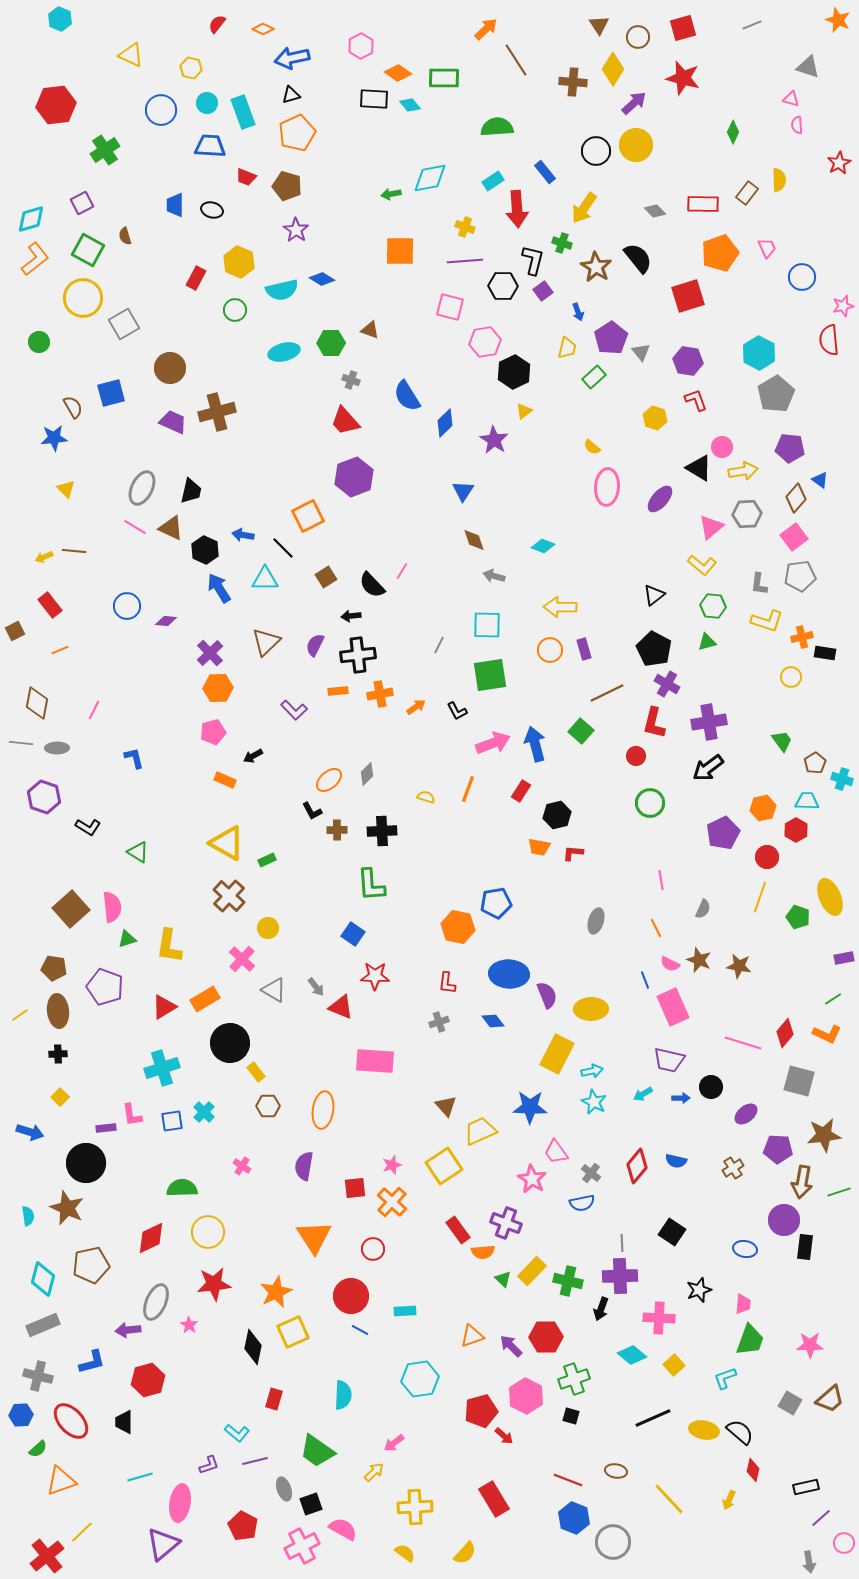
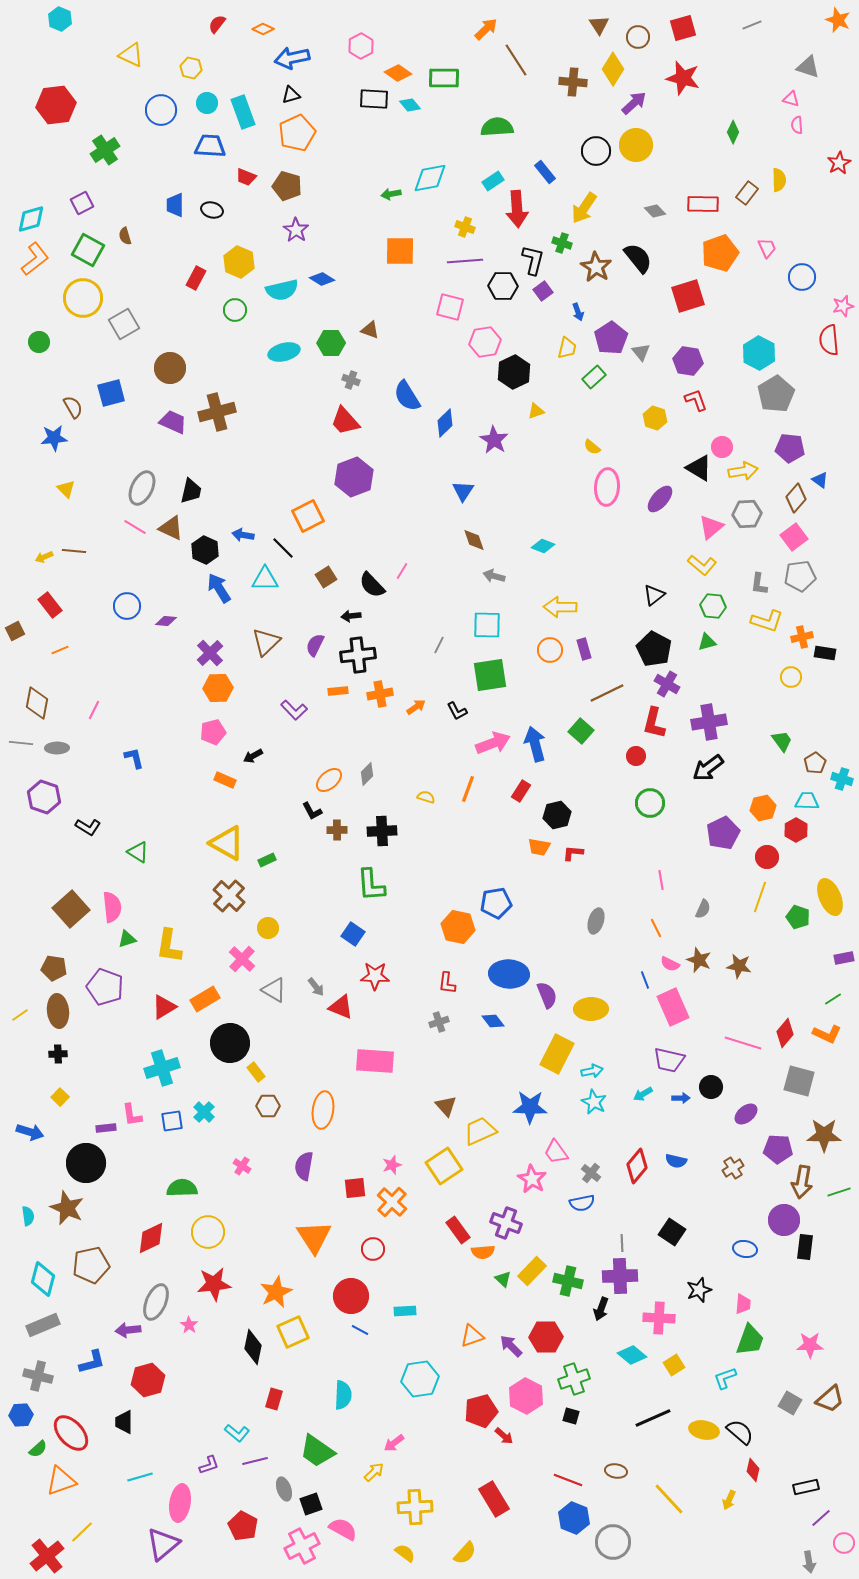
yellow triangle at (524, 411): moved 12 px right; rotated 18 degrees clockwise
brown star at (824, 1135): rotated 8 degrees clockwise
yellow square at (674, 1365): rotated 10 degrees clockwise
red ellipse at (71, 1421): moved 12 px down
